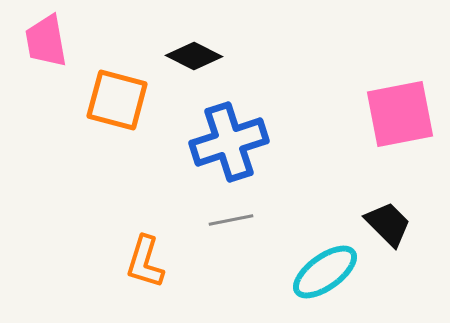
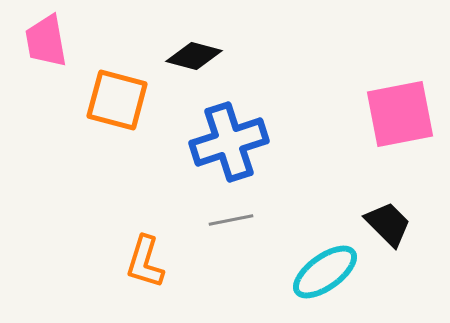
black diamond: rotated 12 degrees counterclockwise
